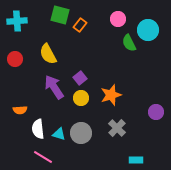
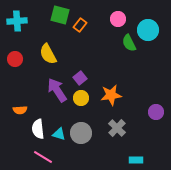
purple arrow: moved 3 px right, 3 px down
orange star: rotated 10 degrees clockwise
